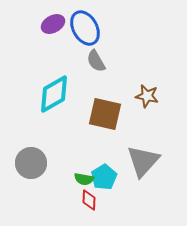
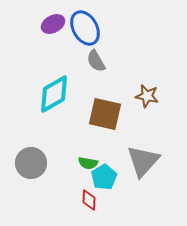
green semicircle: moved 4 px right, 16 px up
